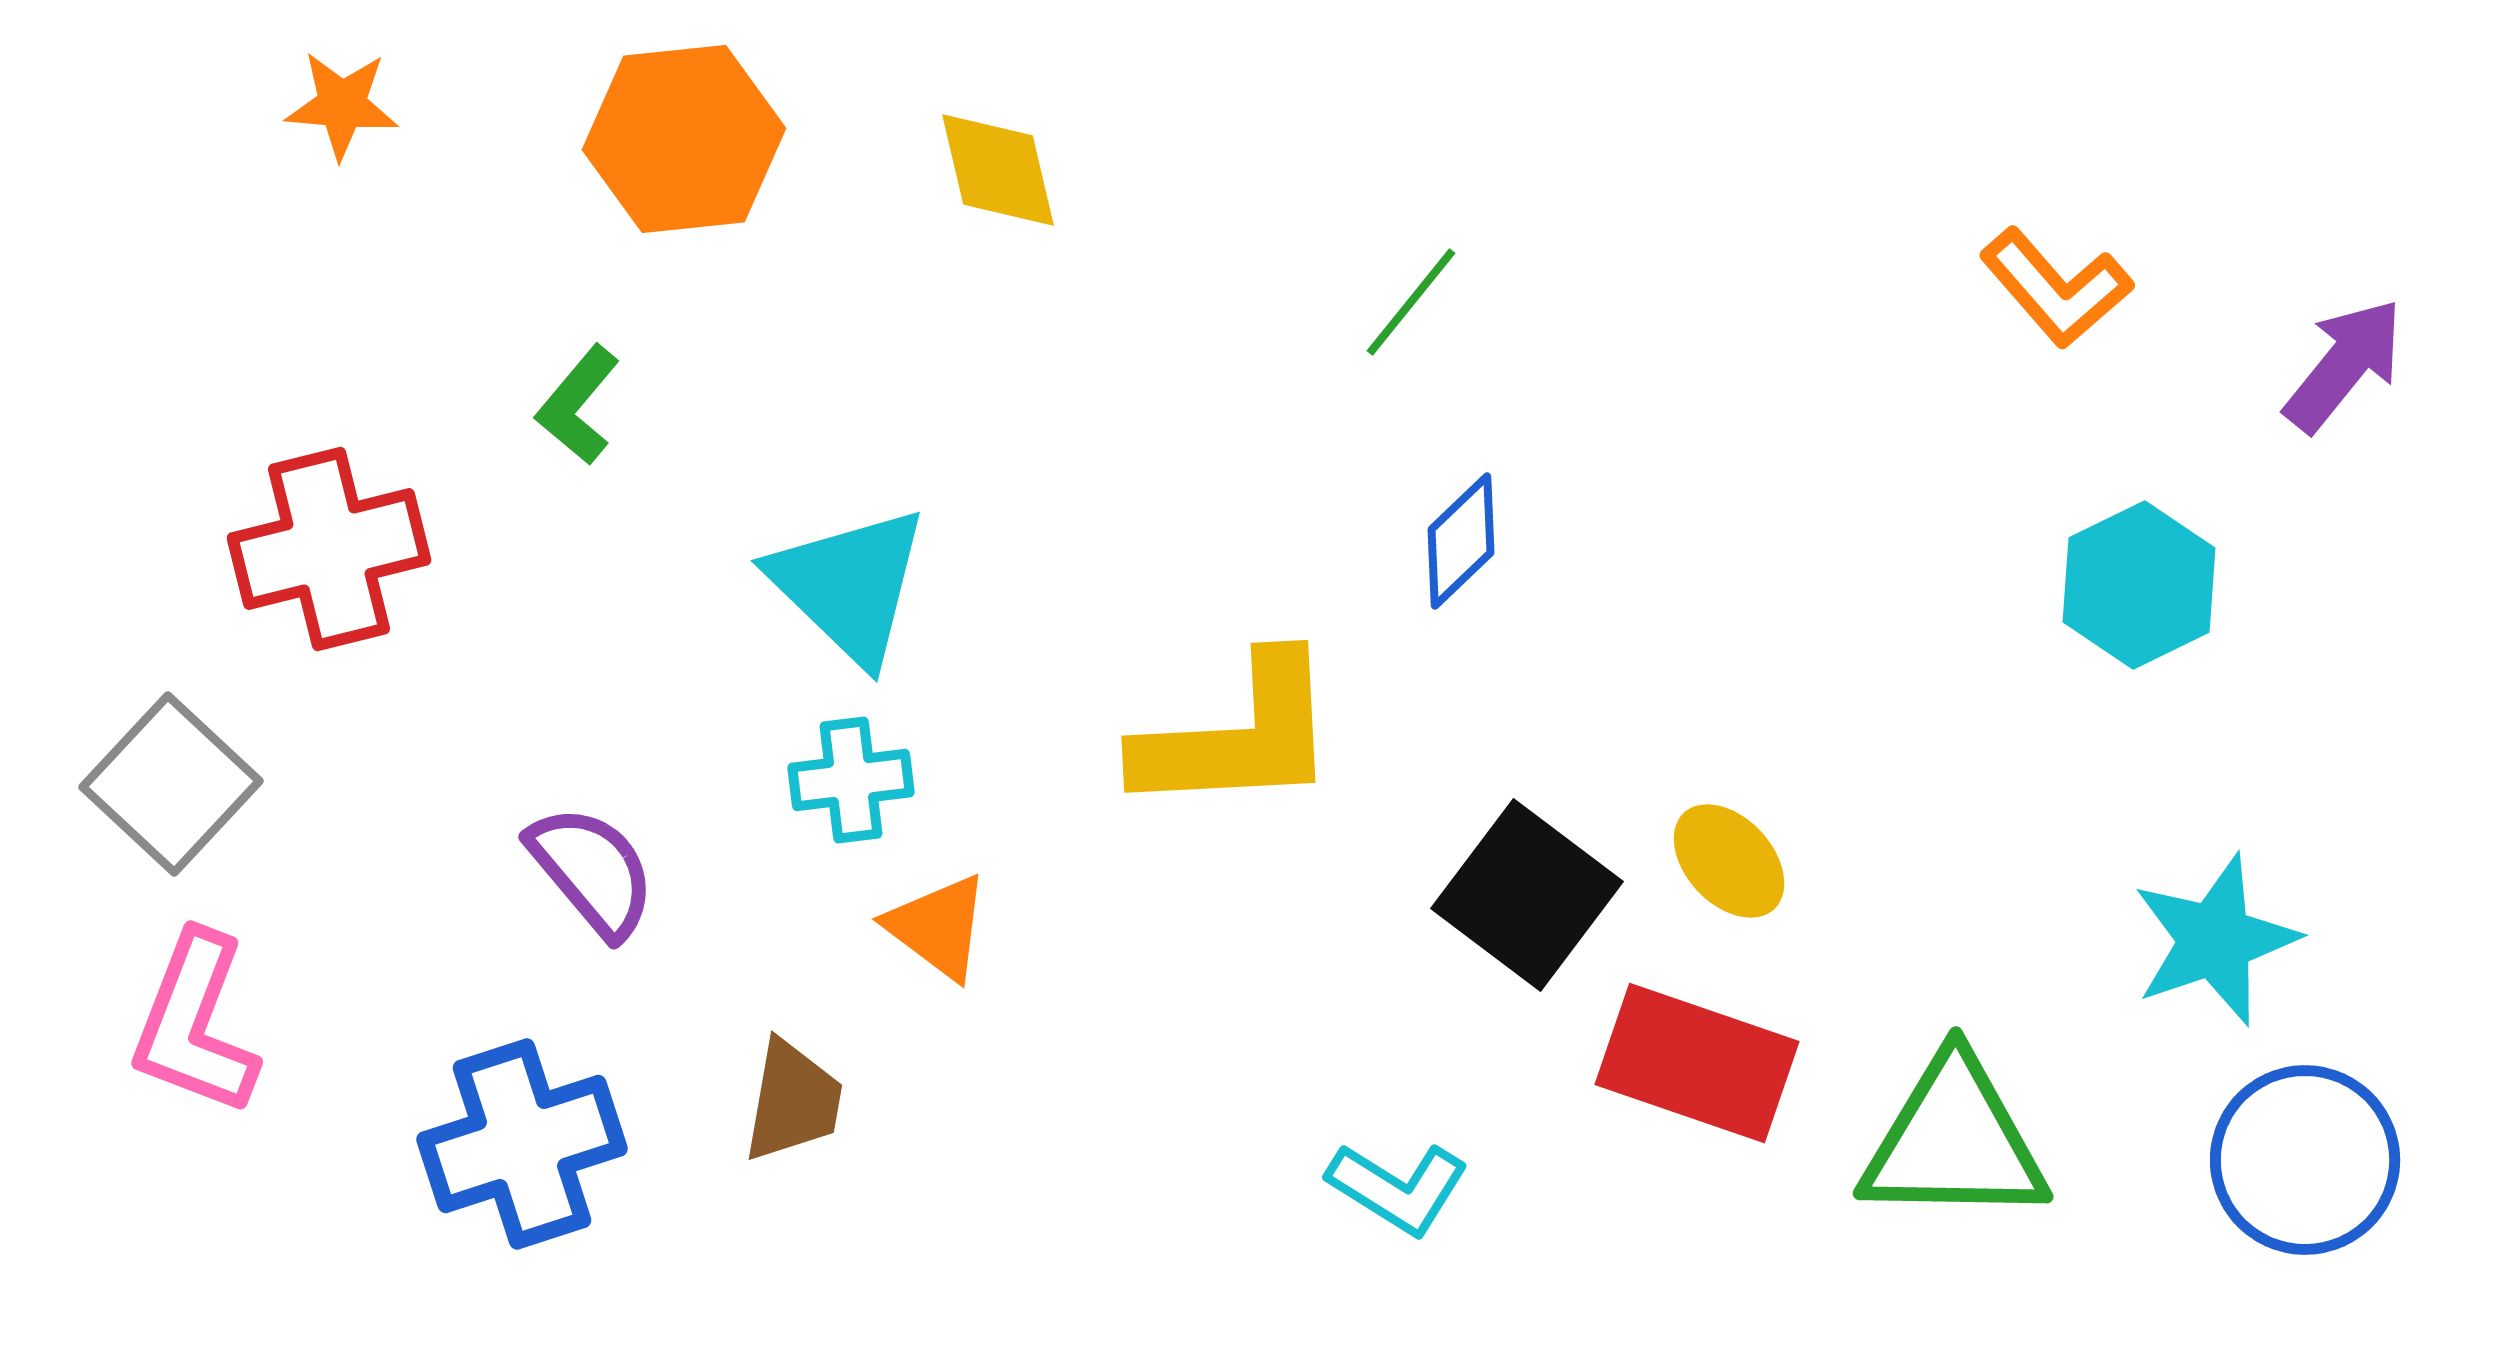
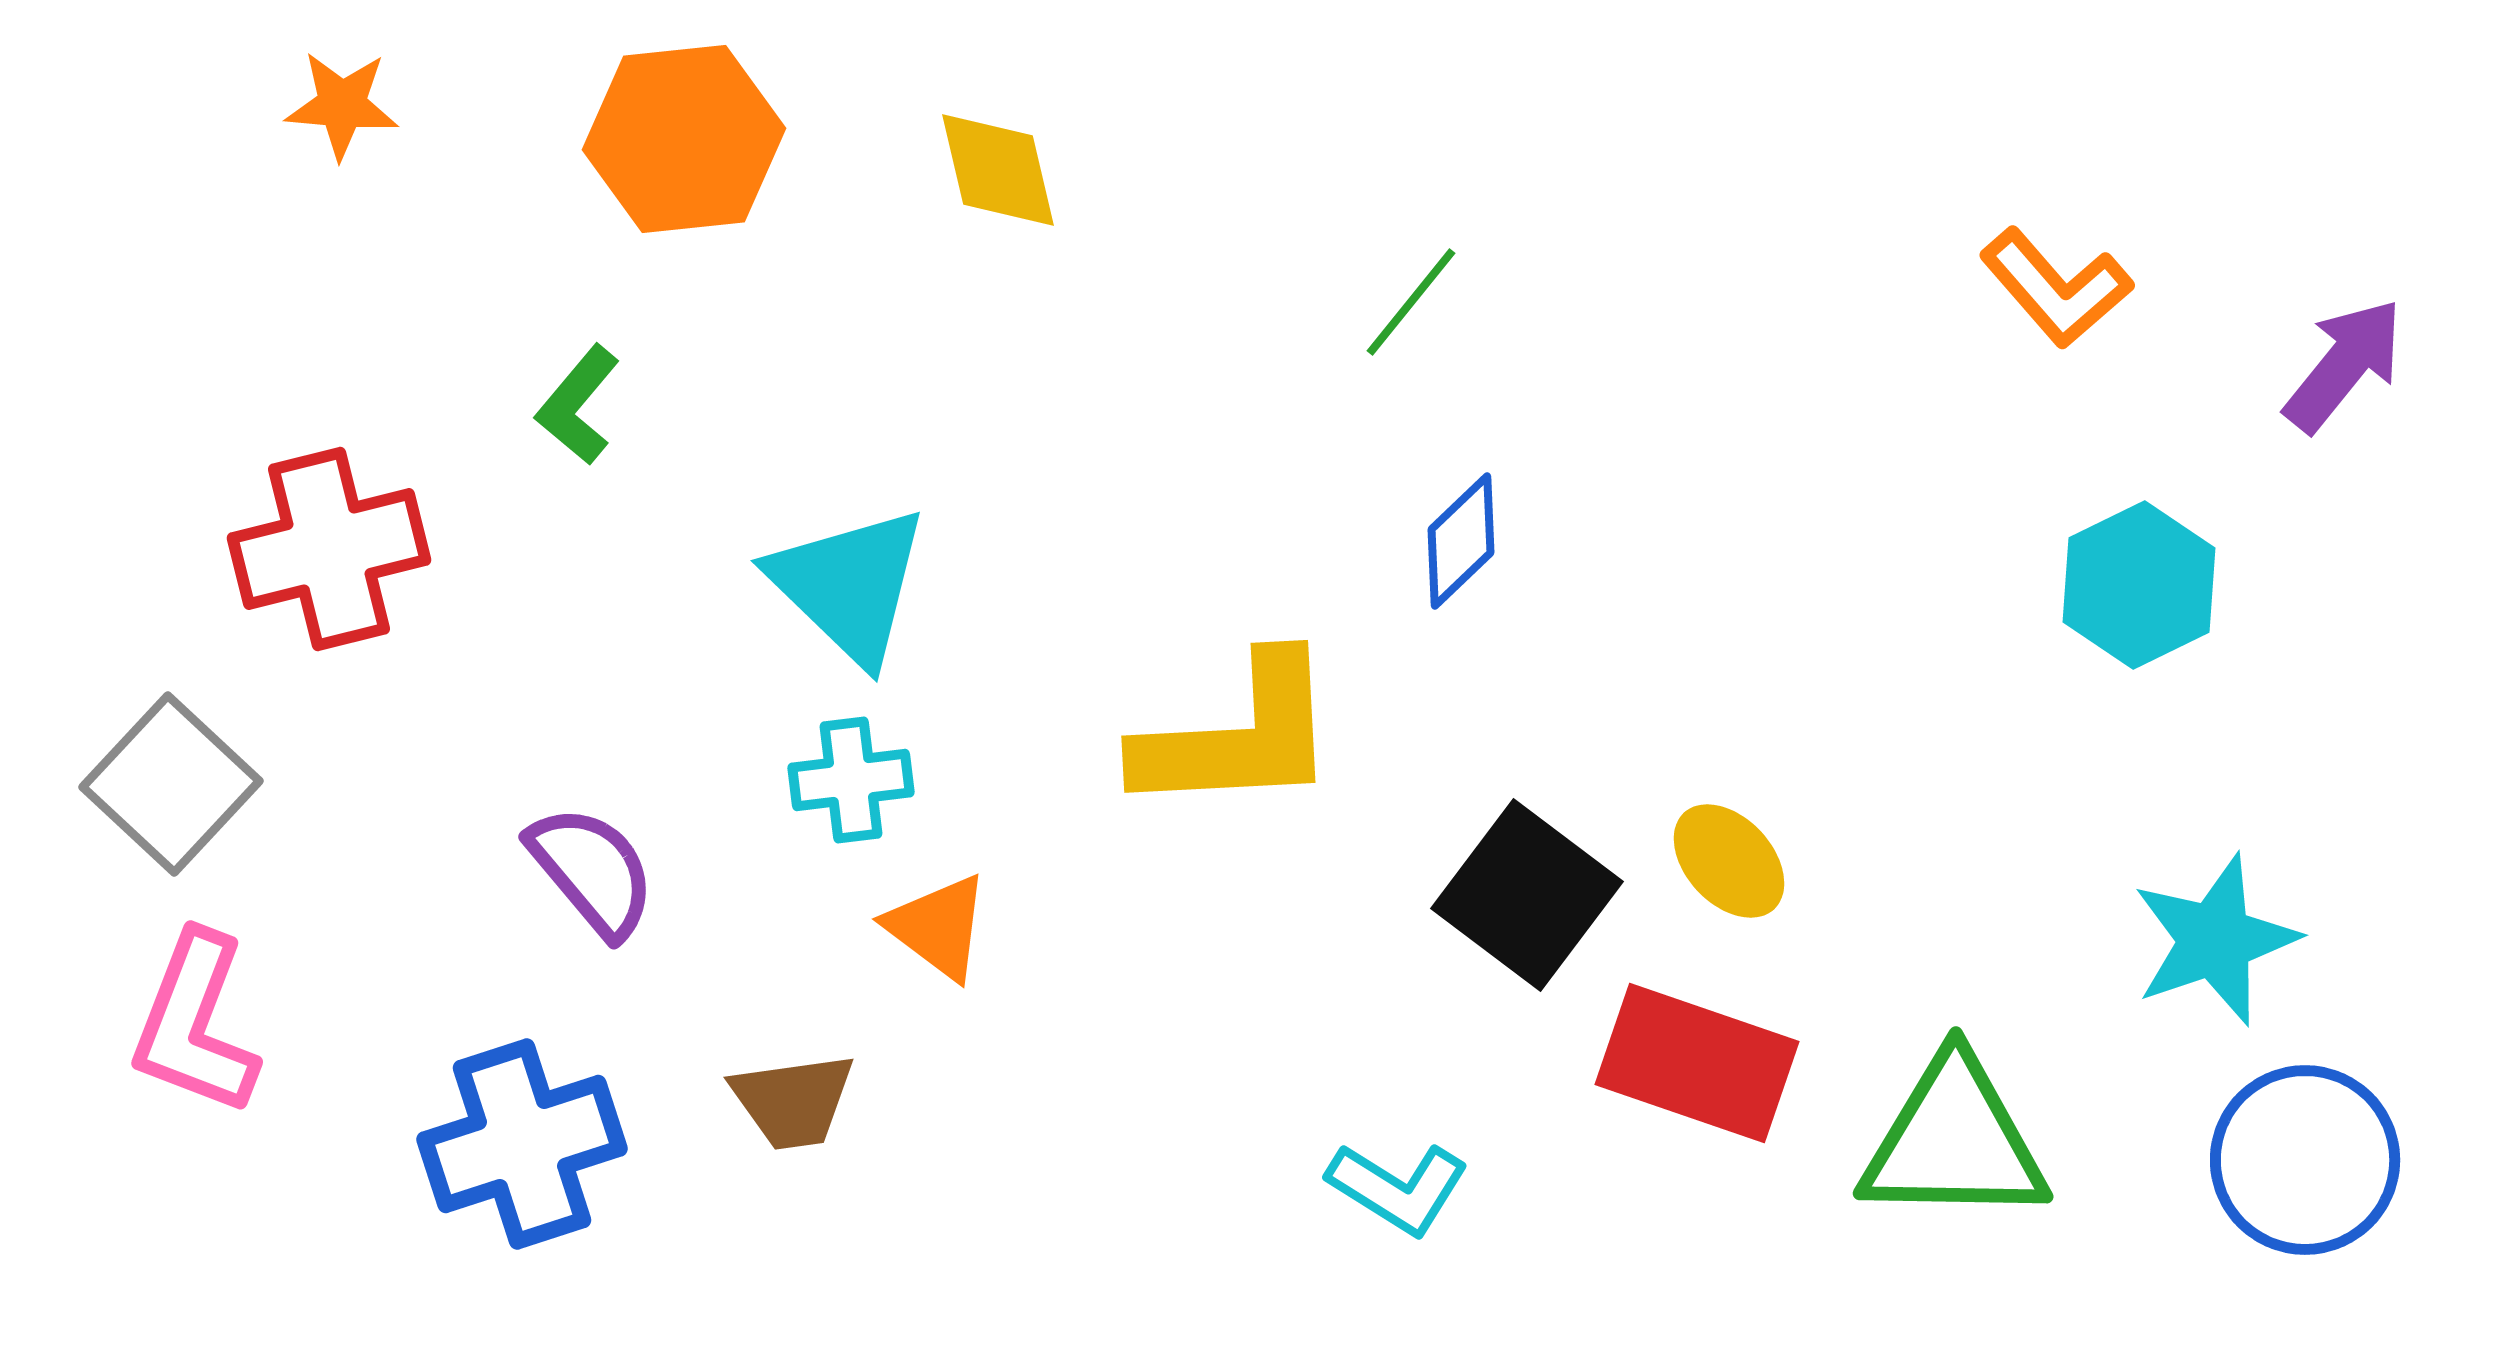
brown trapezoid: rotated 72 degrees clockwise
